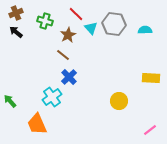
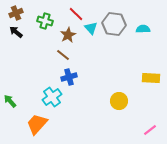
cyan semicircle: moved 2 px left, 1 px up
blue cross: rotated 28 degrees clockwise
orange trapezoid: rotated 65 degrees clockwise
